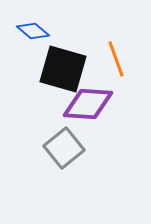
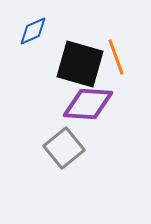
blue diamond: rotated 64 degrees counterclockwise
orange line: moved 2 px up
black square: moved 17 px right, 5 px up
